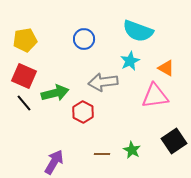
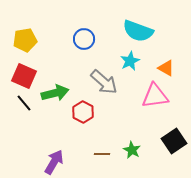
gray arrow: moved 1 px right; rotated 132 degrees counterclockwise
